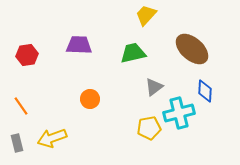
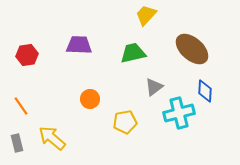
yellow pentagon: moved 24 px left, 6 px up
yellow arrow: rotated 60 degrees clockwise
